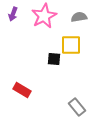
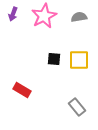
yellow square: moved 8 px right, 15 px down
